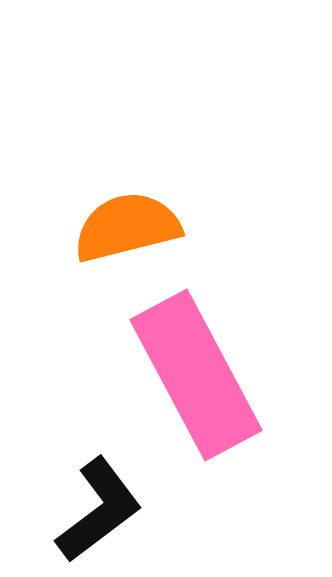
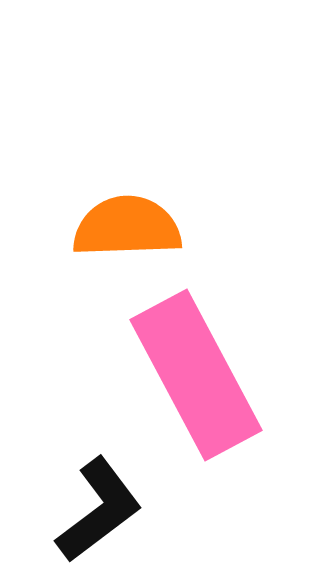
orange semicircle: rotated 12 degrees clockwise
